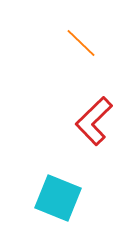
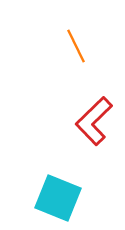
orange line: moved 5 px left, 3 px down; rotated 20 degrees clockwise
